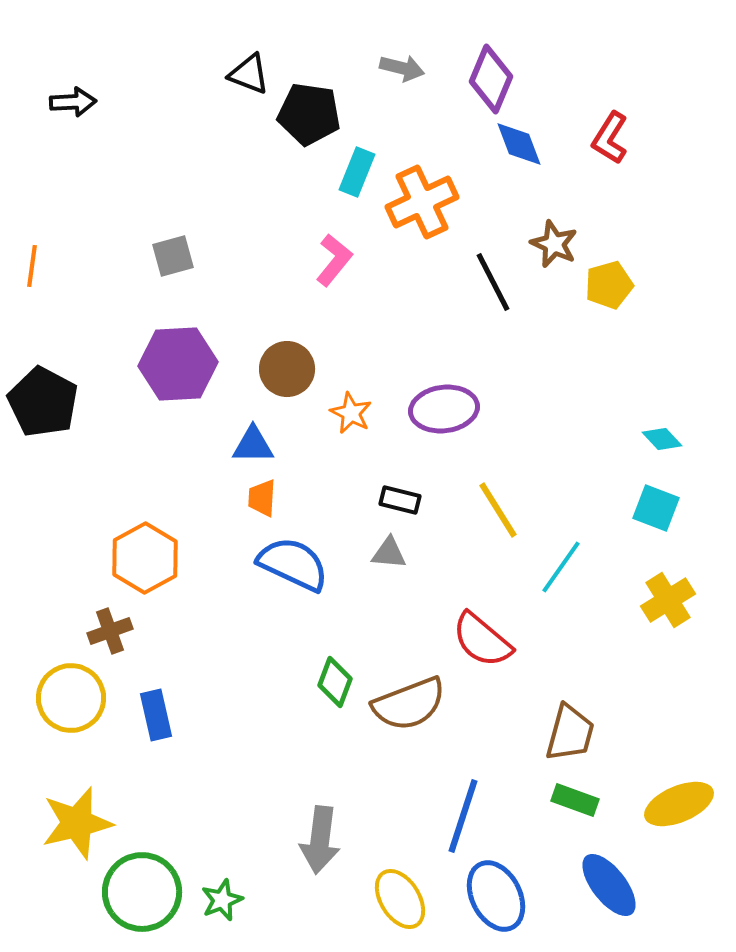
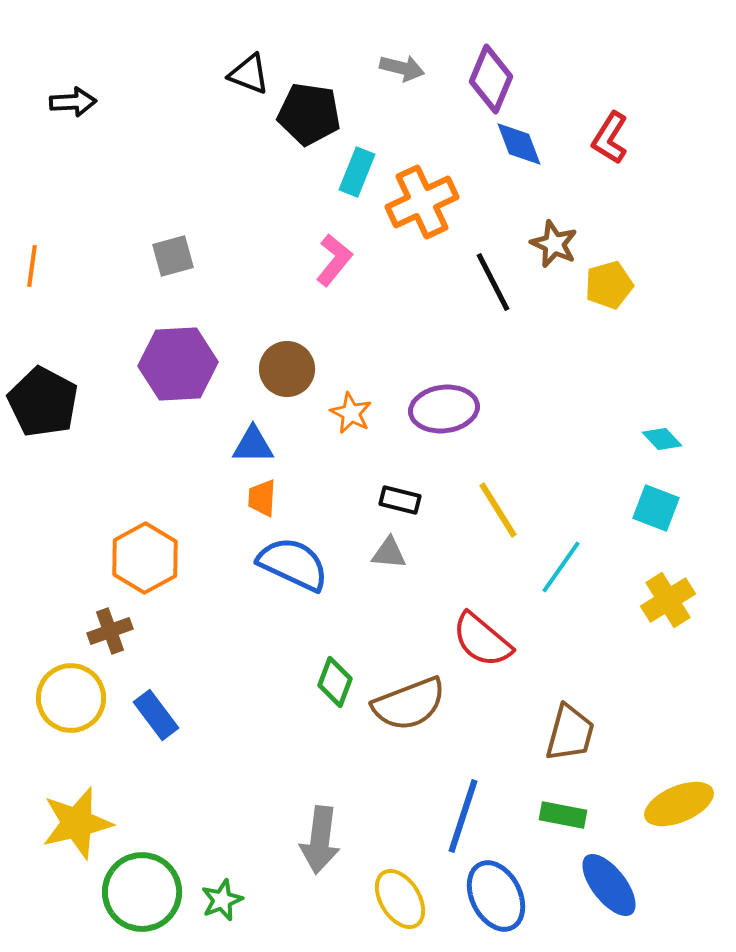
blue rectangle at (156, 715): rotated 24 degrees counterclockwise
green rectangle at (575, 800): moved 12 px left, 15 px down; rotated 9 degrees counterclockwise
